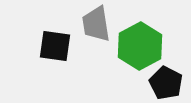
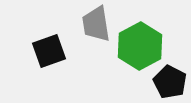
black square: moved 6 px left, 5 px down; rotated 28 degrees counterclockwise
black pentagon: moved 4 px right, 1 px up
